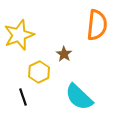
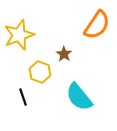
orange semicircle: rotated 28 degrees clockwise
yellow hexagon: moved 1 px right; rotated 15 degrees counterclockwise
cyan semicircle: rotated 8 degrees clockwise
